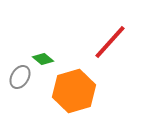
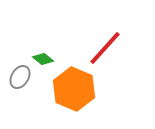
red line: moved 5 px left, 6 px down
orange hexagon: moved 2 px up; rotated 21 degrees counterclockwise
